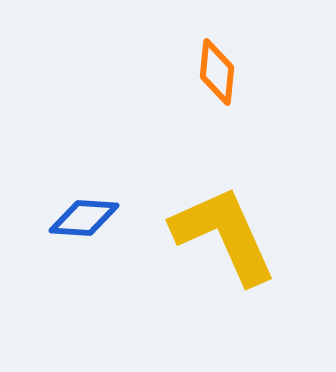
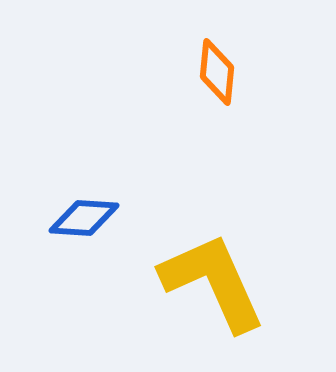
yellow L-shape: moved 11 px left, 47 px down
